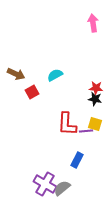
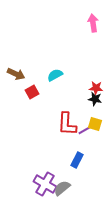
purple line: moved 1 px left, 1 px up; rotated 24 degrees counterclockwise
